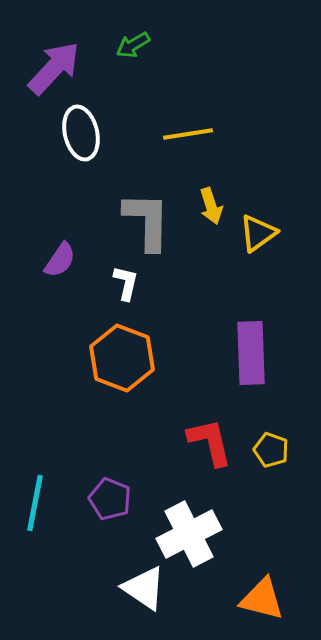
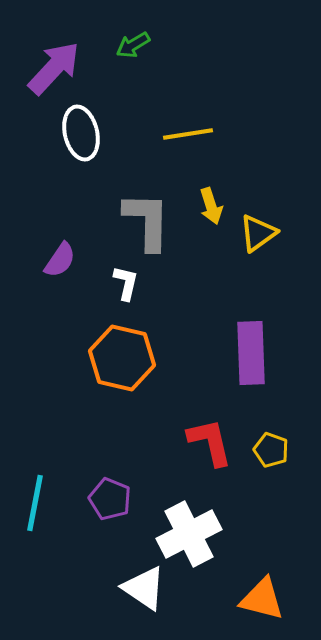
orange hexagon: rotated 8 degrees counterclockwise
